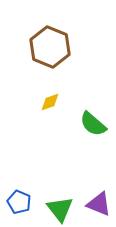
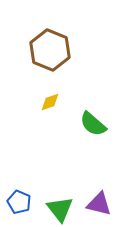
brown hexagon: moved 3 px down
purple triangle: rotated 8 degrees counterclockwise
